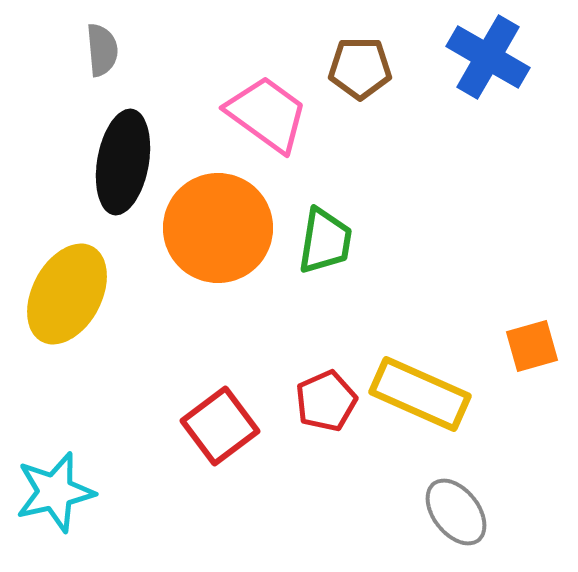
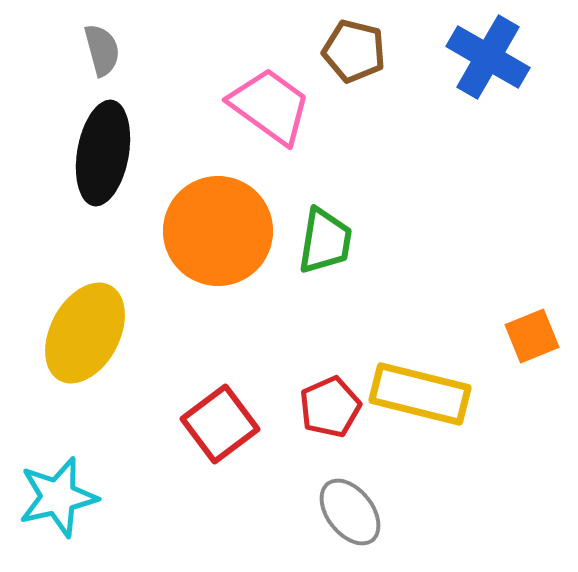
gray semicircle: rotated 10 degrees counterclockwise
brown pentagon: moved 6 px left, 17 px up; rotated 14 degrees clockwise
pink trapezoid: moved 3 px right, 8 px up
black ellipse: moved 20 px left, 9 px up
orange circle: moved 3 px down
yellow ellipse: moved 18 px right, 39 px down
orange square: moved 10 px up; rotated 6 degrees counterclockwise
yellow rectangle: rotated 10 degrees counterclockwise
red pentagon: moved 4 px right, 6 px down
red square: moved 2 px up
cyan star: moved 3 px right, 5 px down
gray ellipse: moved 106 px left
